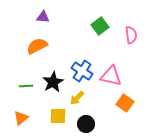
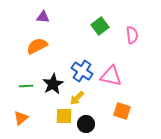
pink semicircle: moved 1 px right
black star: moved 2 px down
orange square: moved 3 px left, 8 px down; rotated 18 degrees counterclockwise
yellow square: moved 6 px right
